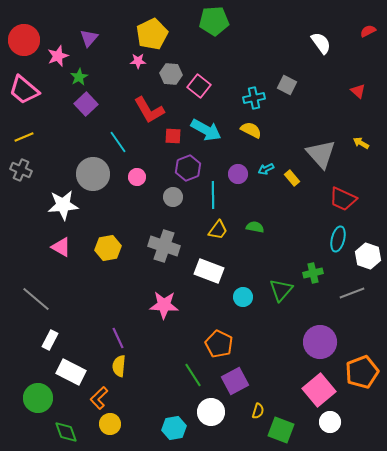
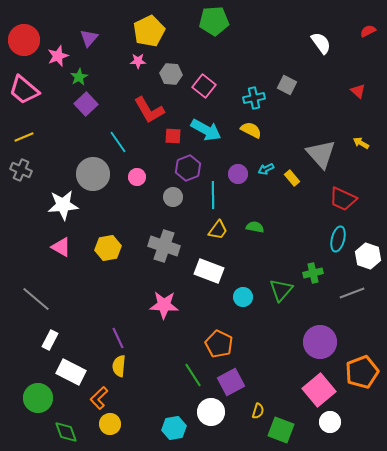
yellow pentagon at (152, 34): moved 3 px left, 3 px up
pink square at (199, 86): moved 5 px right
purple square at (235, 381): moved 4 px left, 1 px down
